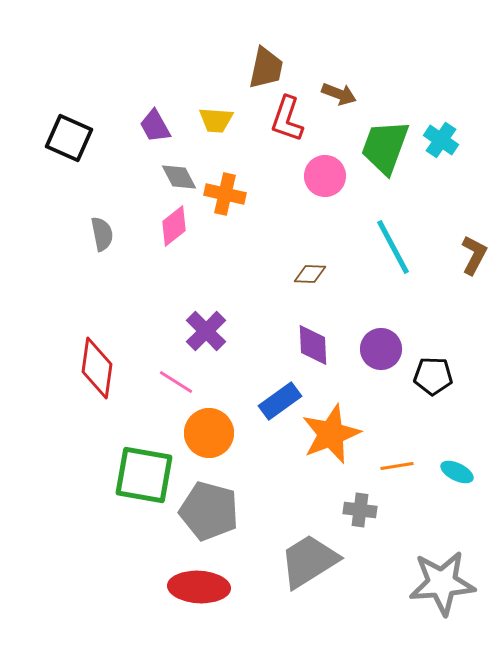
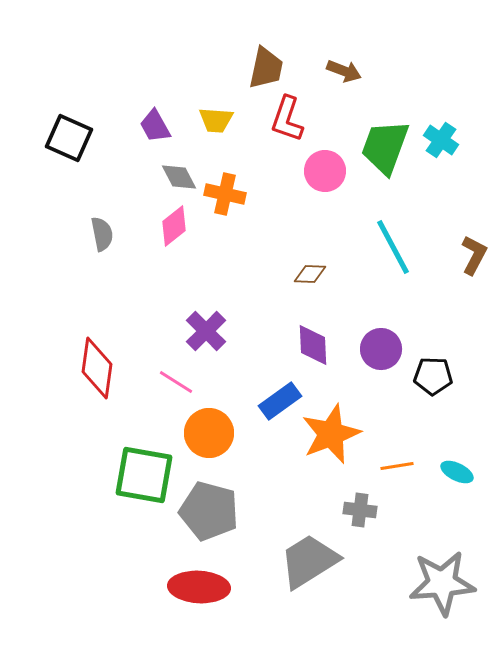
brown arrow: moved 5 px right, 23 px up
pink circle: moved 5 px up
